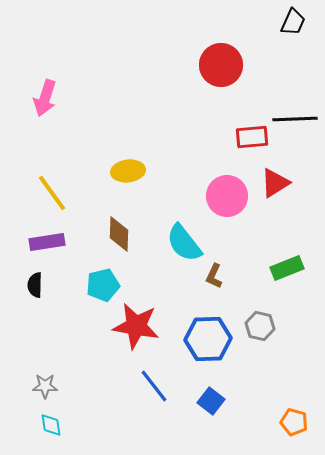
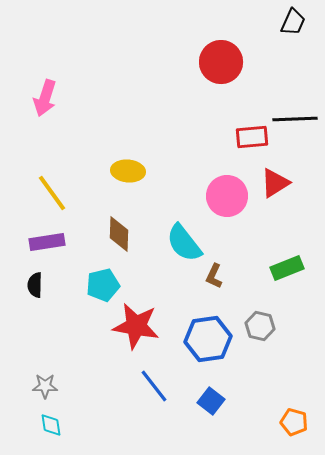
red circle: moved 3 px up
yellow ellipse: rotated 12 degrees clockwise
blue hexagon: rotated 6 degrees counterclockwise
